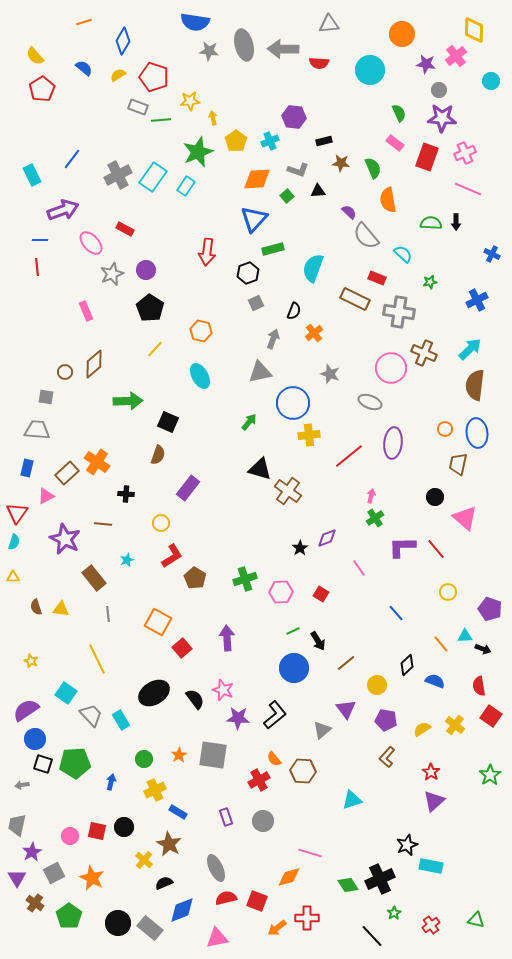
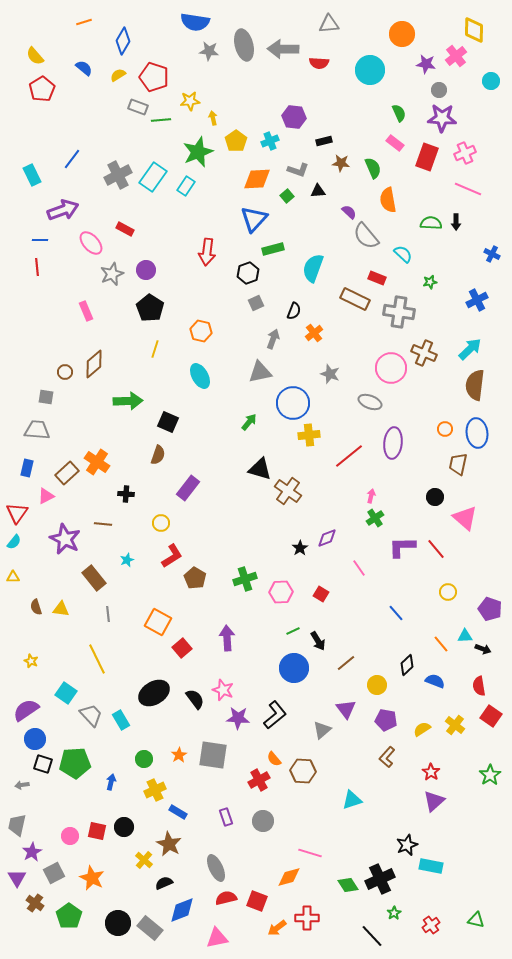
yellow line at (155, 349): rotated 24 degrees counterclockwise
cyan semicircle at (14, 542): rotated 21 degrees clockwise
